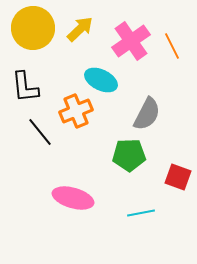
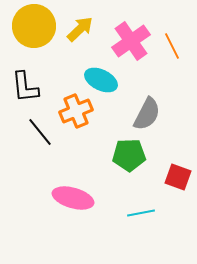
yellow circle: moved 1 px right, 2 px up
